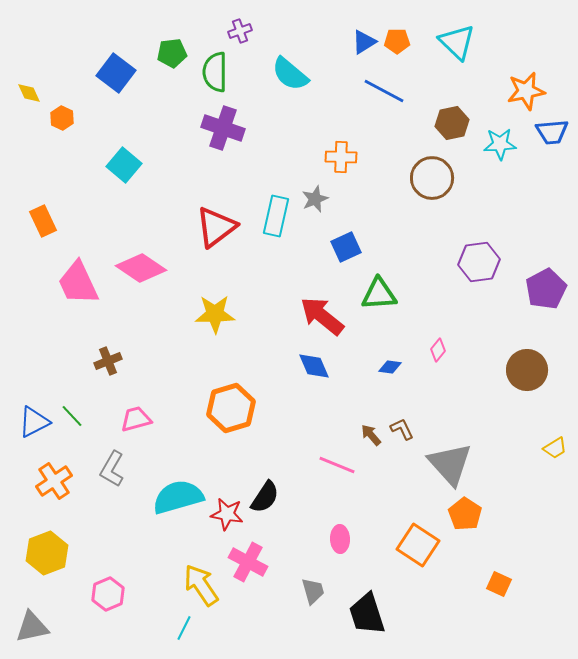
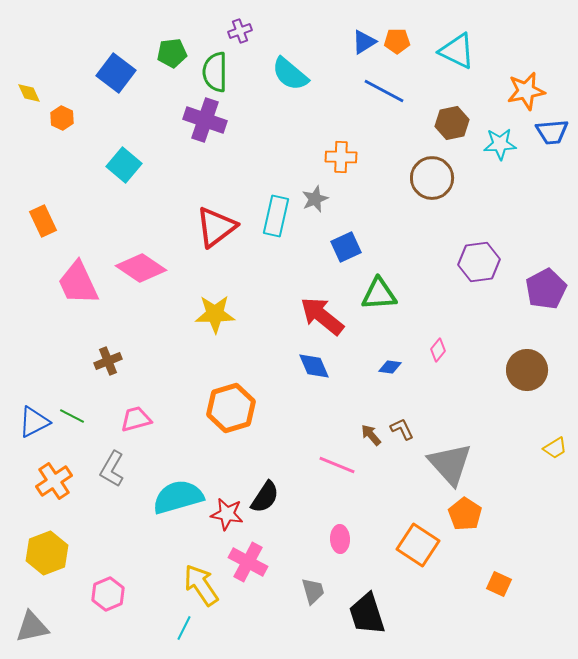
cyan triangle at (457, 42): moved 9 px down; rotated 18 degrees counterclockwise
purple cross at (223, 128): moved 18 px left, 8 px up
green line at (72, 416): rotated 20 degrees counterclockwise
